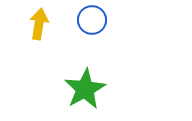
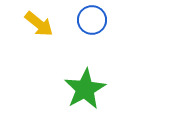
yellow arrow: rotated 120 degrees clockwise
